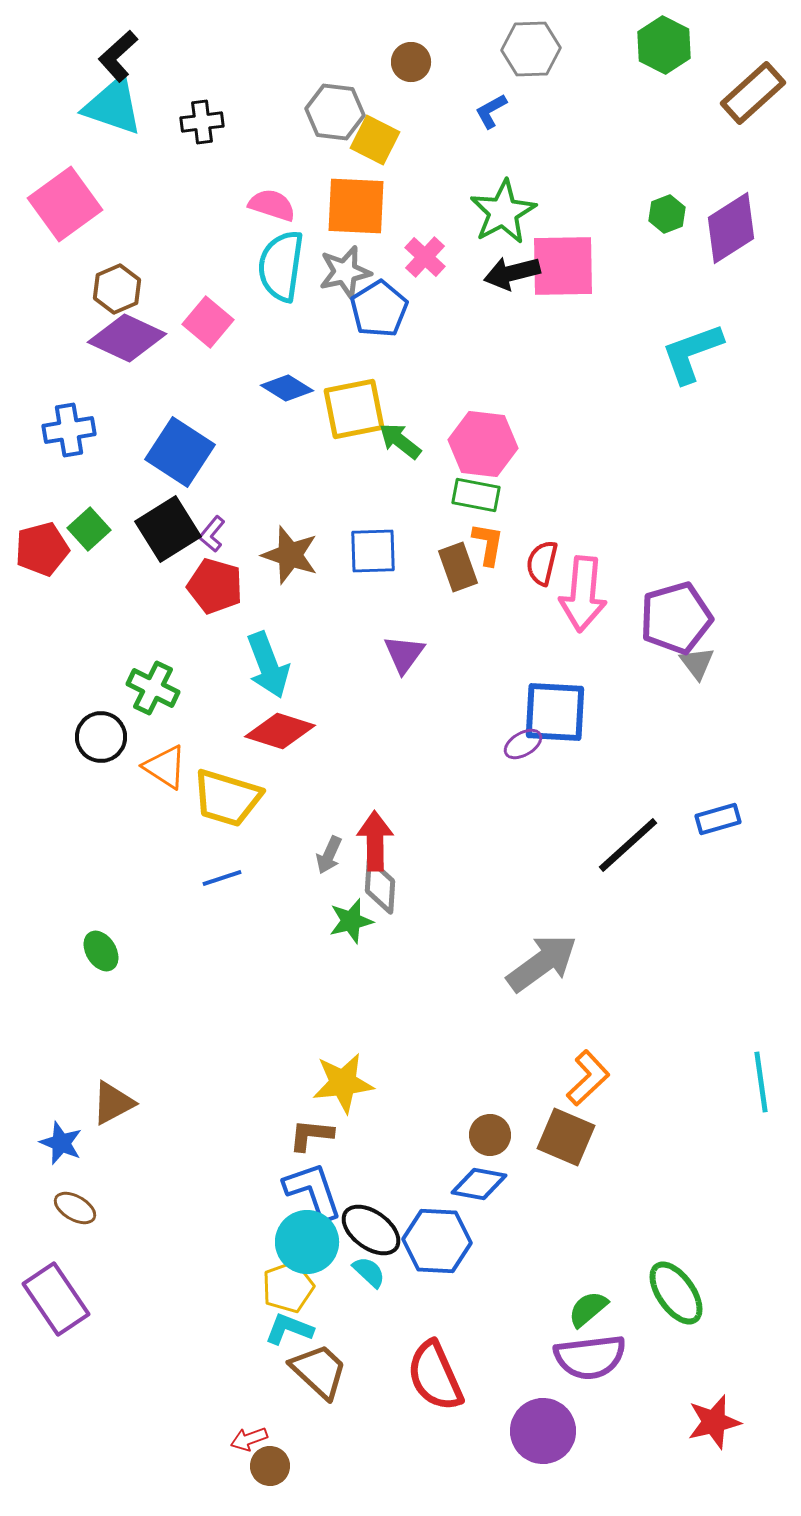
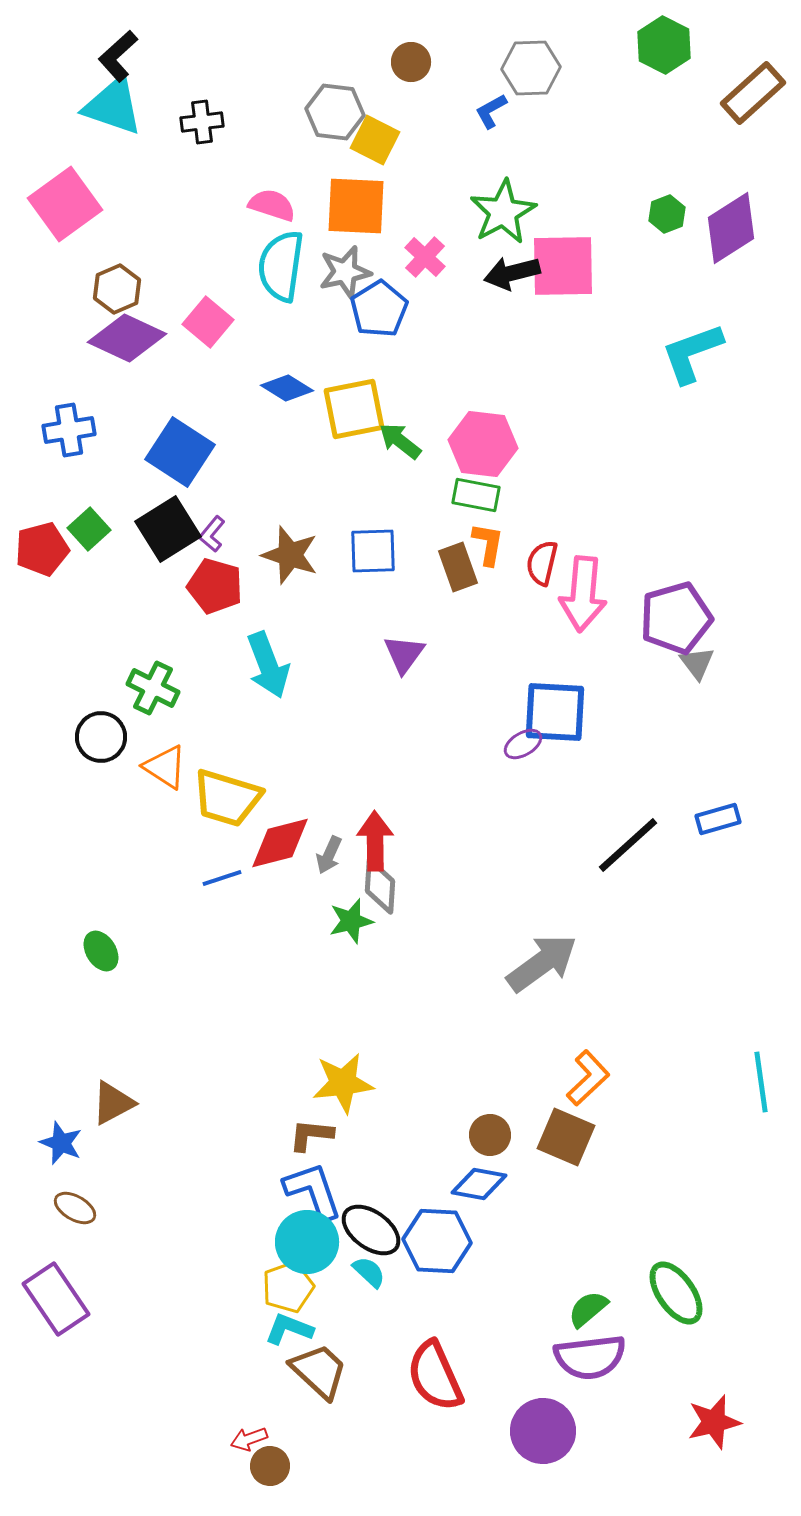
gray hexagon at (531, 49): moved 19 px down
red diamond at (280, 731): moved 112 px down; rotated 32 degrees counterclockwise
